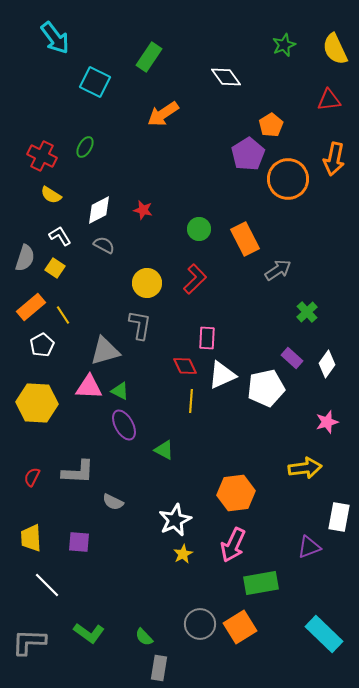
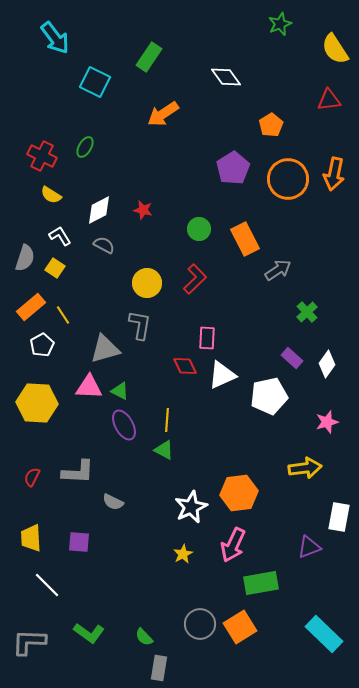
green star at (284, 45): moved 4 px left, 21 px up
yellow semicircle at (335, 49): rotated 8 degrees counterclockwise
purple pentagon at (248, 154): moved 15 px left, 14 px down
orange arrow at (334, 159): moved 15 px down
gray triangle at (105, 351): moved 2 px up
white pentagon at (266, 388): moved 3 px right, 8 px down
yellow line at (191, 401): moved 24 px left, 19 px down
orange hexagon at (236, 493): moved 3 px right
white star at (175, 520): moved 16 px right, 13 px up
